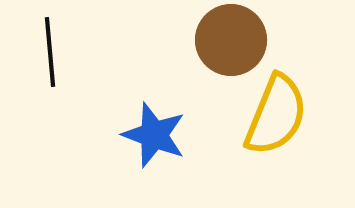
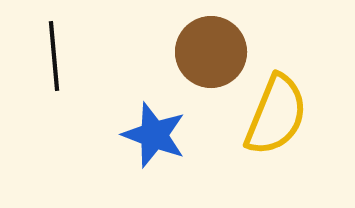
brown circle: moved 20 px left, 12 px down
black line: moved 4 px right, 4 px down
